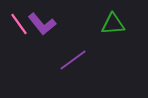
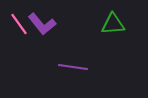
purple line: moved 7 px down; rotated 44 degrees clockwise
